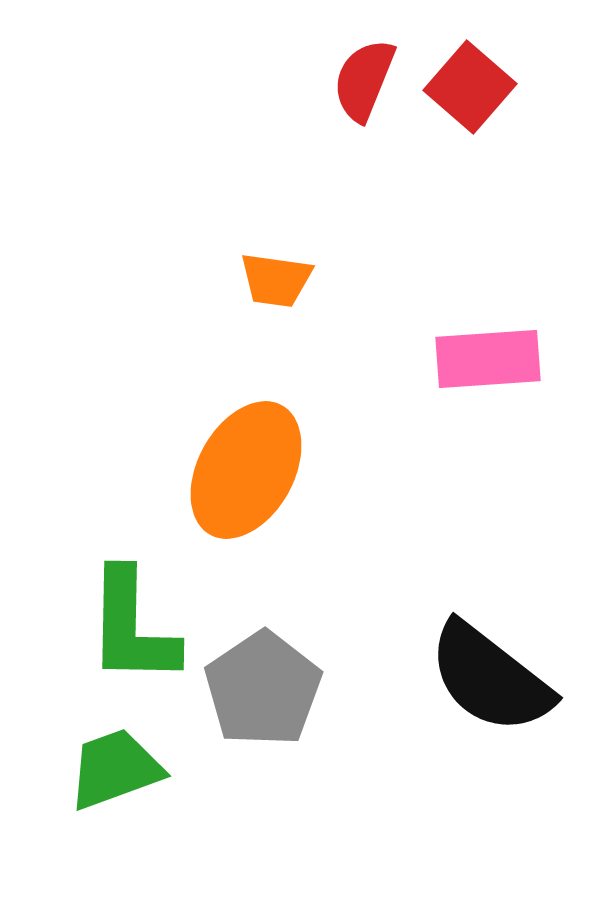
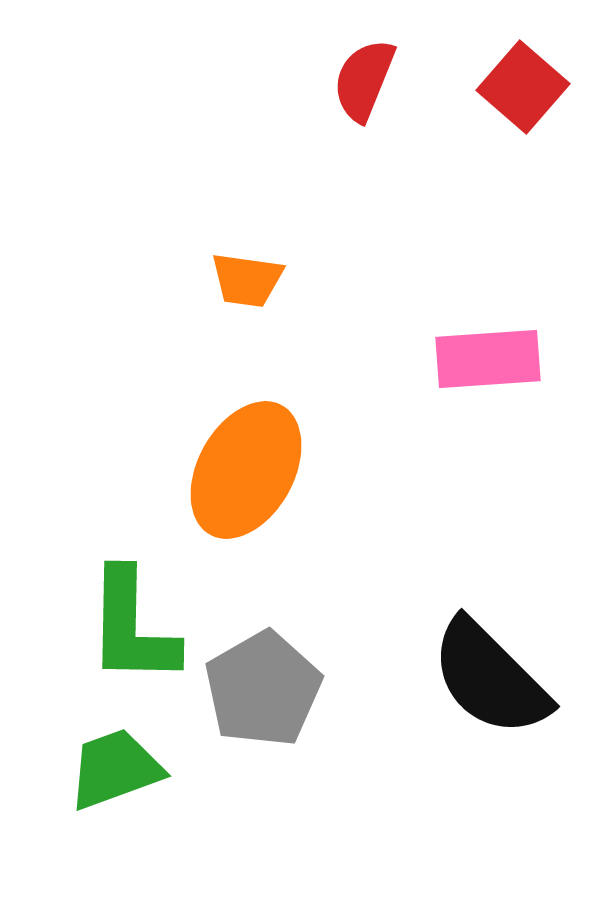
red square: moved 53 px right
orange trapezoid: moved 29 px left
black semicircle: rotated 7 degrees clockwise
gray pentagon: rotated 4 degrees clockwise
